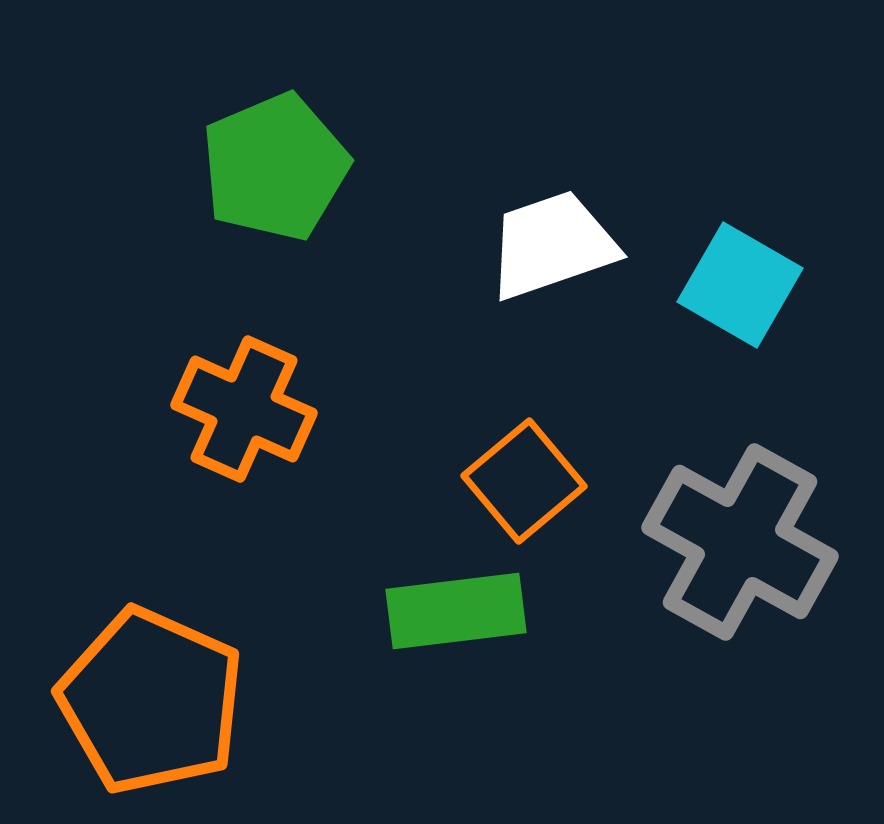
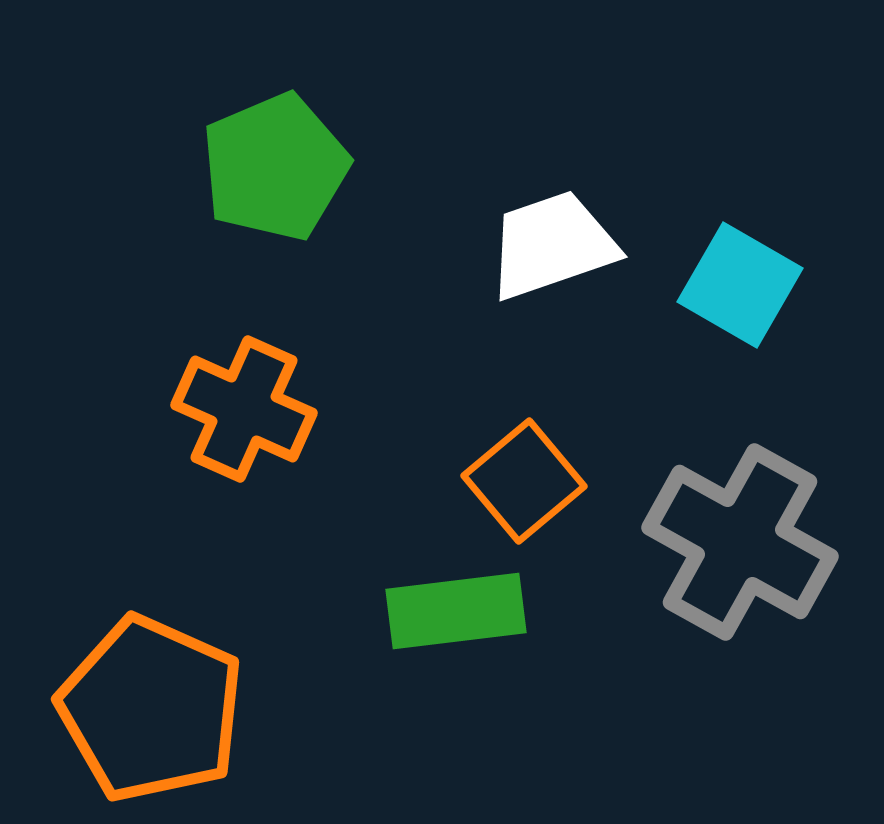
orange pentagon: moved 8 px down
